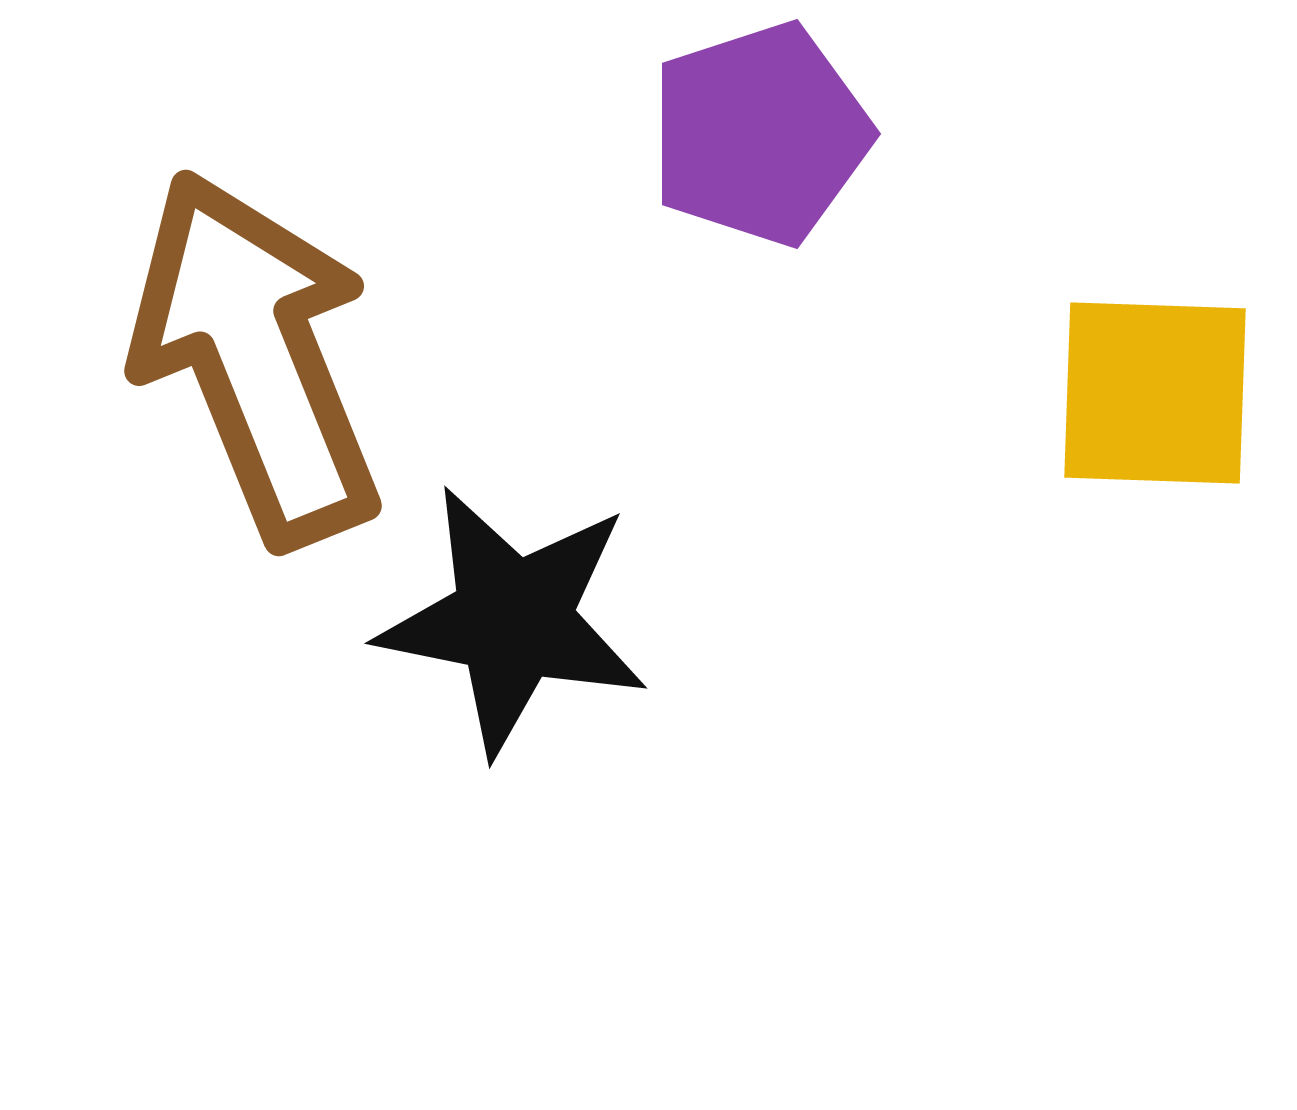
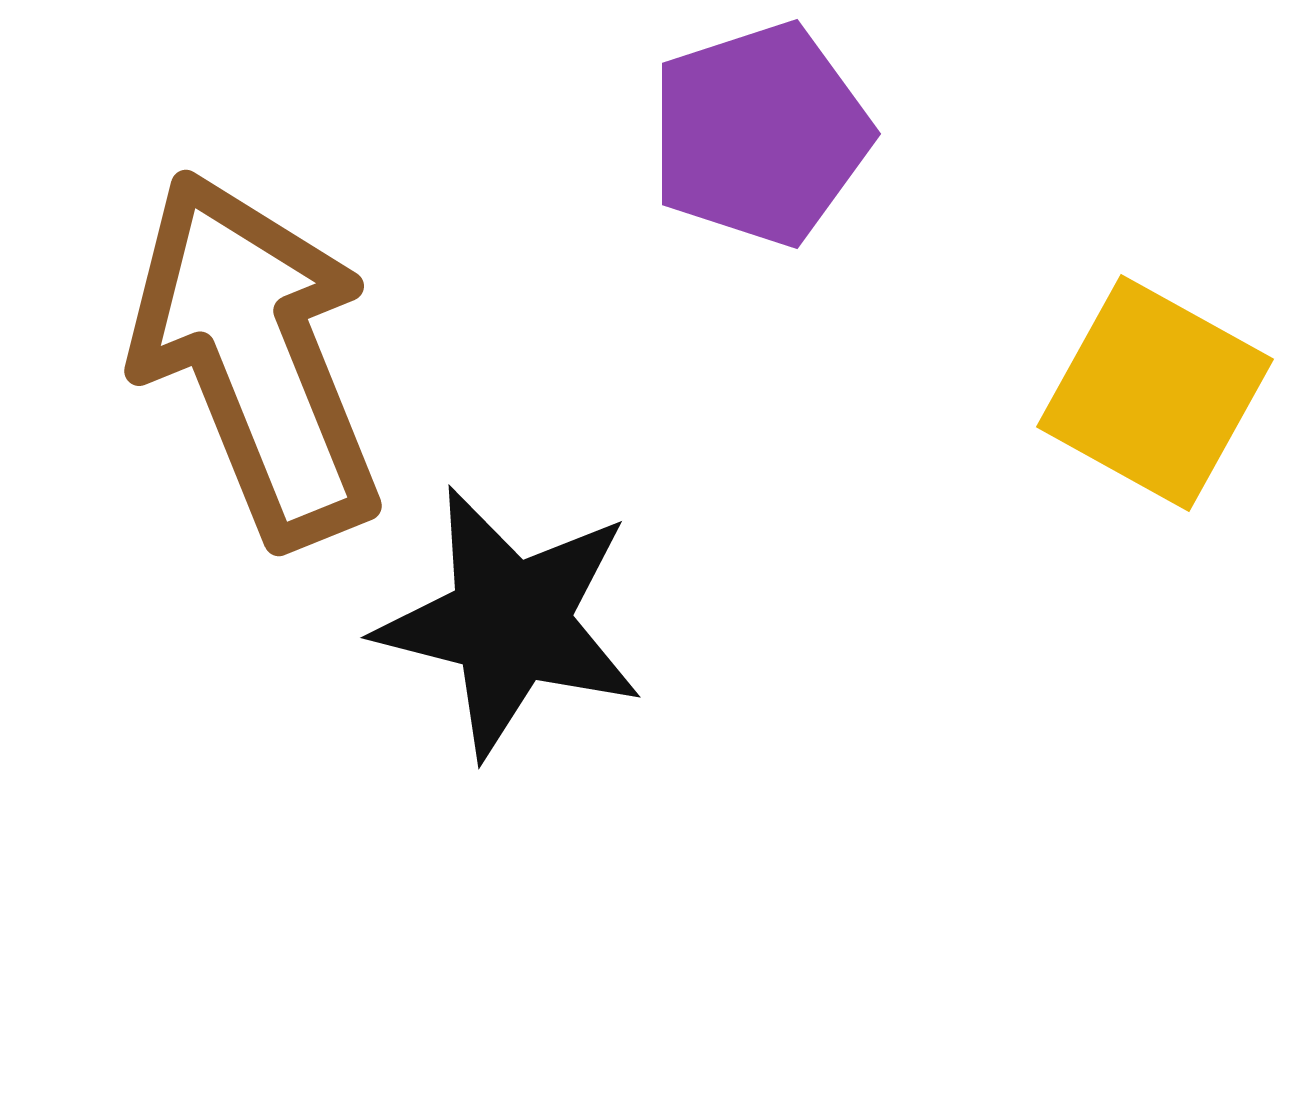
yellow square: rotated 27 degrees clockwise
black star: moved 3 px left, 2 px down; rotated 3 degrees clockwise
